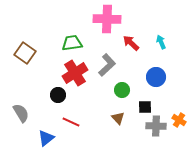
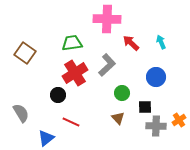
green circle: moved 3 px down
orange cross: rotated 24 degrees clockwise
